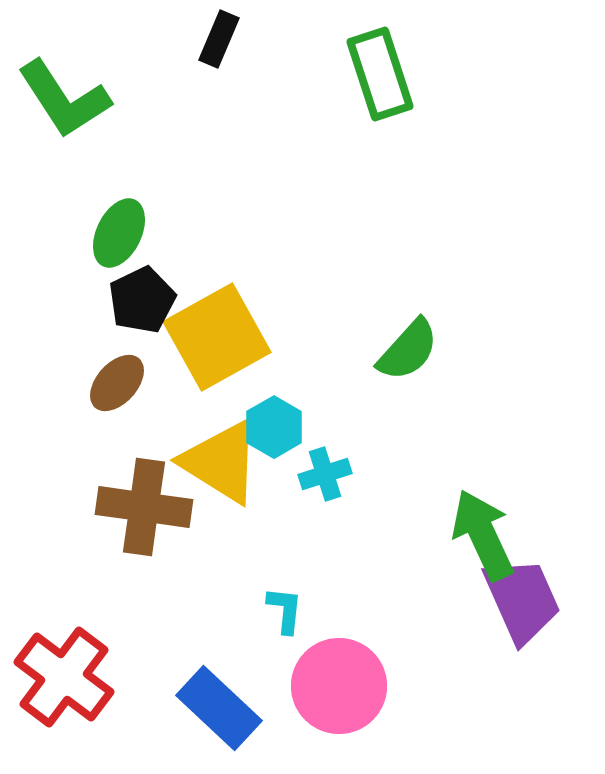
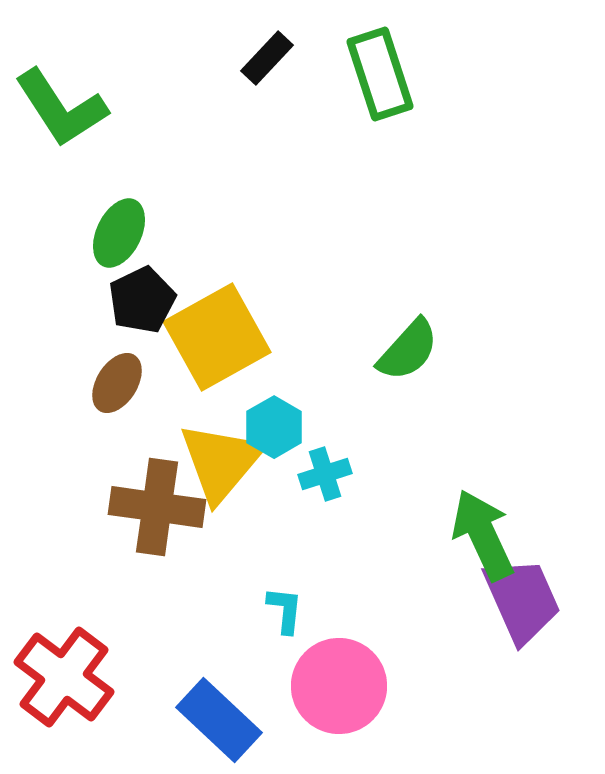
black rectangle: moved 48 px right, 19 px down; rotated 20 degrees clockwise
green L-shape: moved 3 px left, 9 px down
brown ellipse: rotated 10 degrees counterclockwise
yellow triangle: rotated 38 degrees clockwise
brown cross: moved 13 px right
blue rectangle: moved 12 px down
